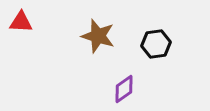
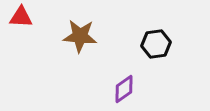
red triangle: moved 5 px up
brown star: moved 18 px left; rotated 12 degrees counterclockwise
